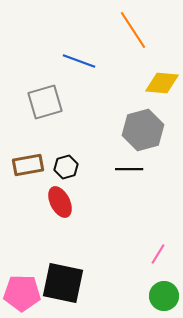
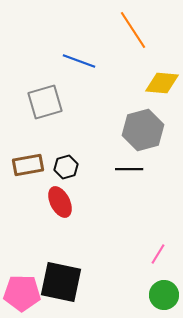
black square: moved 2 px left, 1 px up
green circle: moved 1 px up
